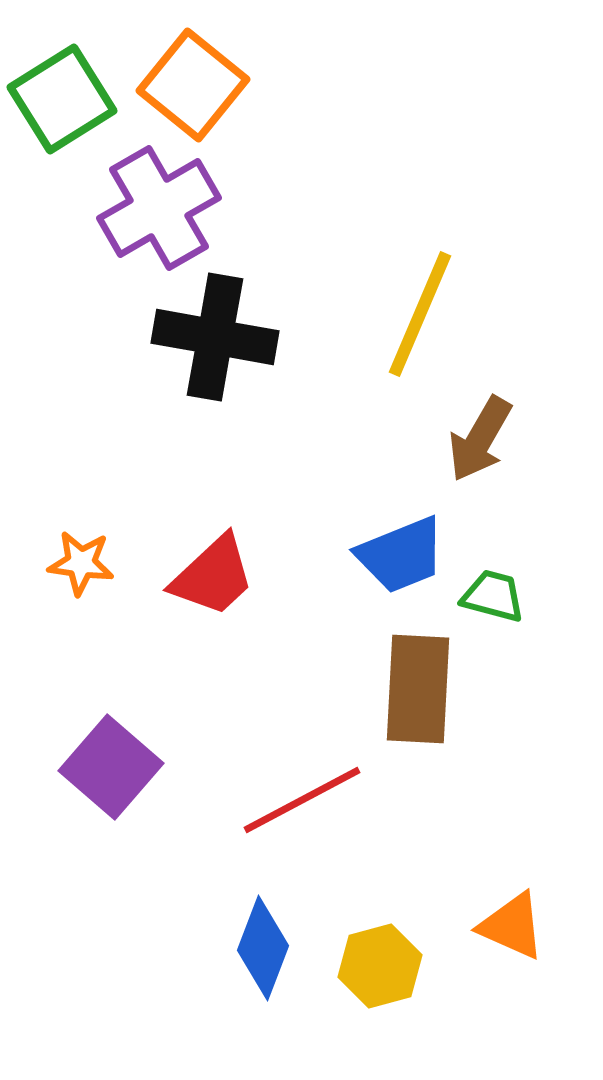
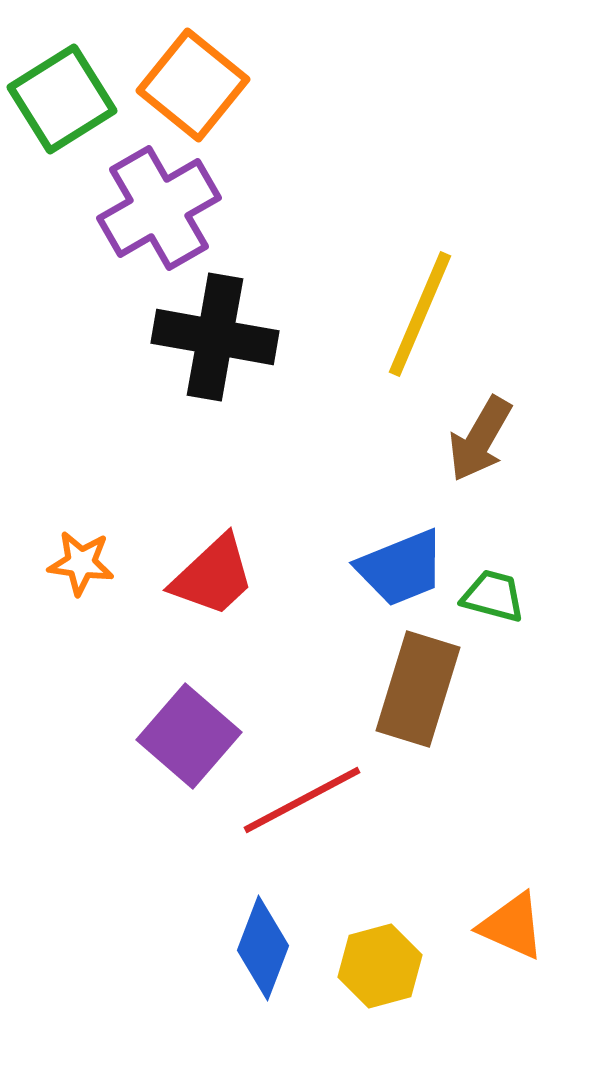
blue trapezoid: moved 13 px down
brown rectangle: rotated 14 degrees clockwise
purple square: moved 78 px right, 31 px up
